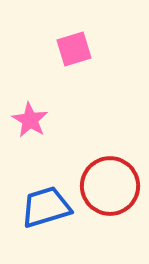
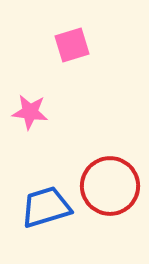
pink square: moved 2 px left, 4 px up
pink star: moved 8 px up; rotated 24 degrees counterclockwise
